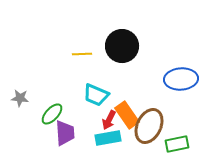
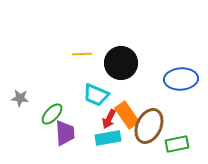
black circle: moved 1 px left, 17 px down
red arrow: moved 1 px up
